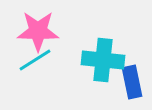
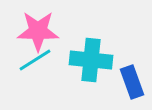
cyan cross: moved 12 px left
blue rectangle: rotated 8 degrees counterclockwise
